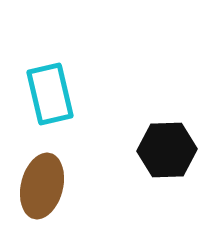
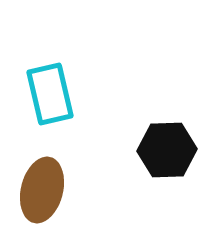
brown ellipse: moved 4 px down
